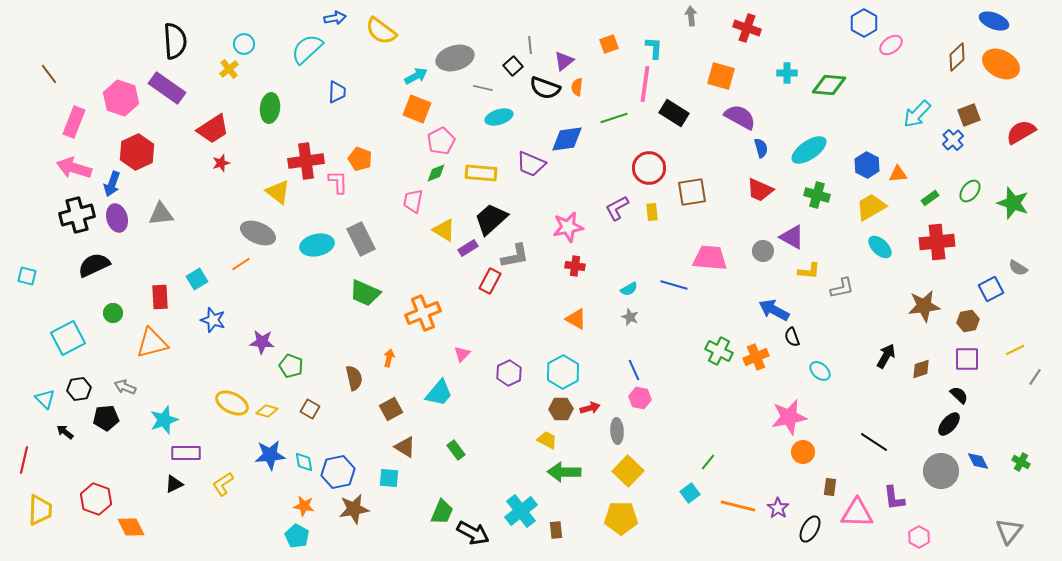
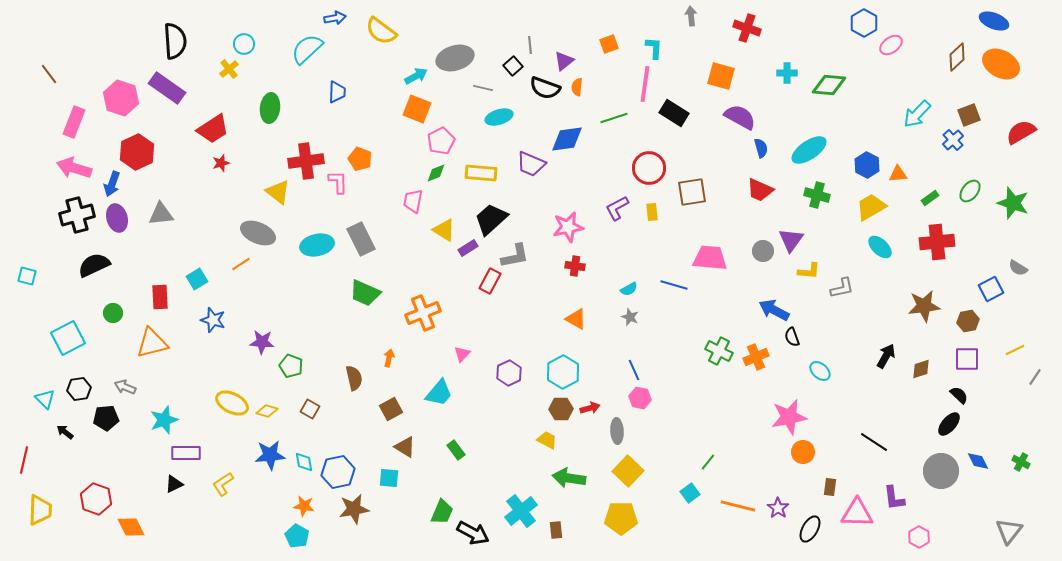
purple triangle at (792, 237): moved 1 px left, 3 px down; rotated 36 degrees clockwise
green arrow at (564, 472): moved 5 px right, 6 px down; rotated 8 degrees clockwise
